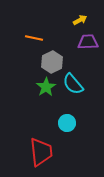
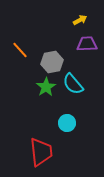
orange line: moved 14 px left, 12 px down; rotated 36 degrees clockwise
purple trapezoid: moved 1 px left, 2 px down
gray hexagon: rotated 15 degrees clockwise
